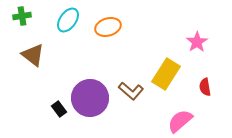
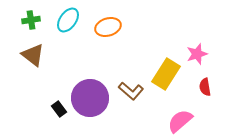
green cross: moved 9 px right, 4 px down
pink star: moved 12 px down; rotated 15 degrees clockwise
